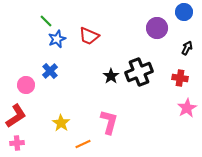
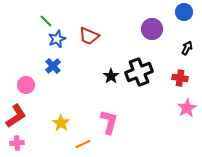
purple circle: moved 5 px left, 1 px down
blue cross: moved 3 px right, 5 px up
